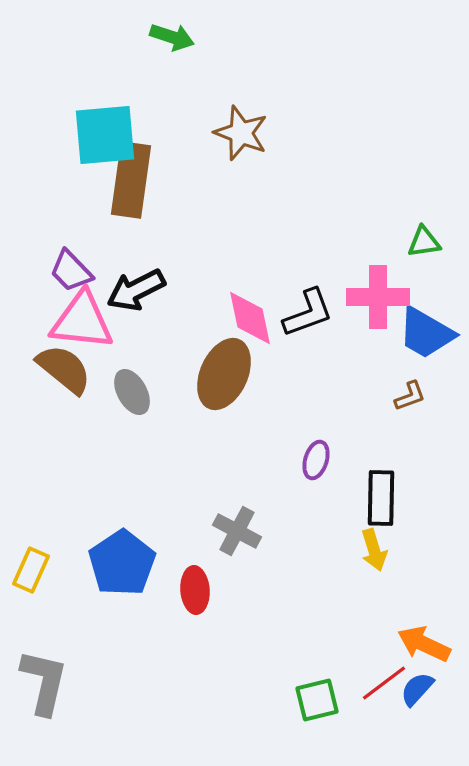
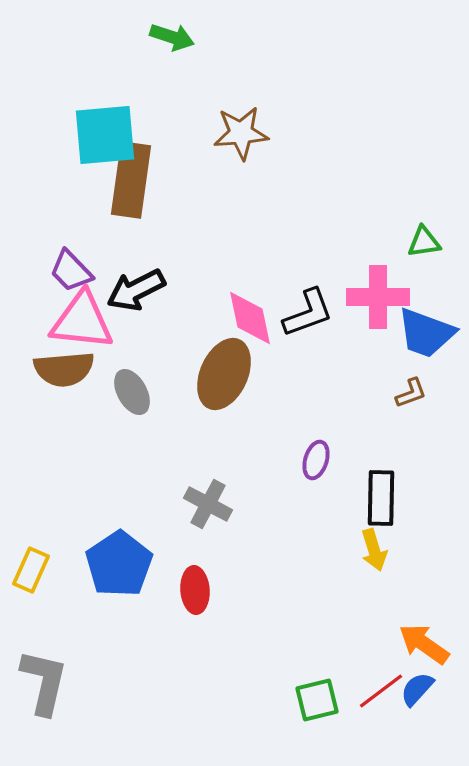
brown star: rotated 26 degrees counterclockwise
blue trapezoid: rotated 10 degrees counterclockwise
brown semicircle: rotated 136 degrees clockwise
brown L-shape: moved 1 px right, 3 px up
gray cross: moved 29 px left, 27 px up
blue pentagon: moved 3 px left, 1 px down
orange arrow: rotated 10 degrees clockwise
red line: moved 3 px left, 8 px down
